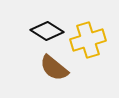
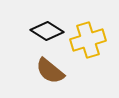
brown semicircle: moved 4 px left, 3 px down
